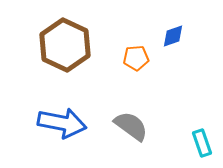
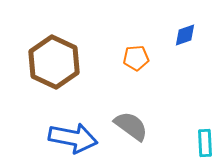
blue diamond: moved 12 px right, 1 px up
brown hexagon: moved 11 px left, 17 px down
blue arrow: moved 11 px right, 15 px down
cyan rectangle: moved 3 px right; rotated 16 degrees clockwise
